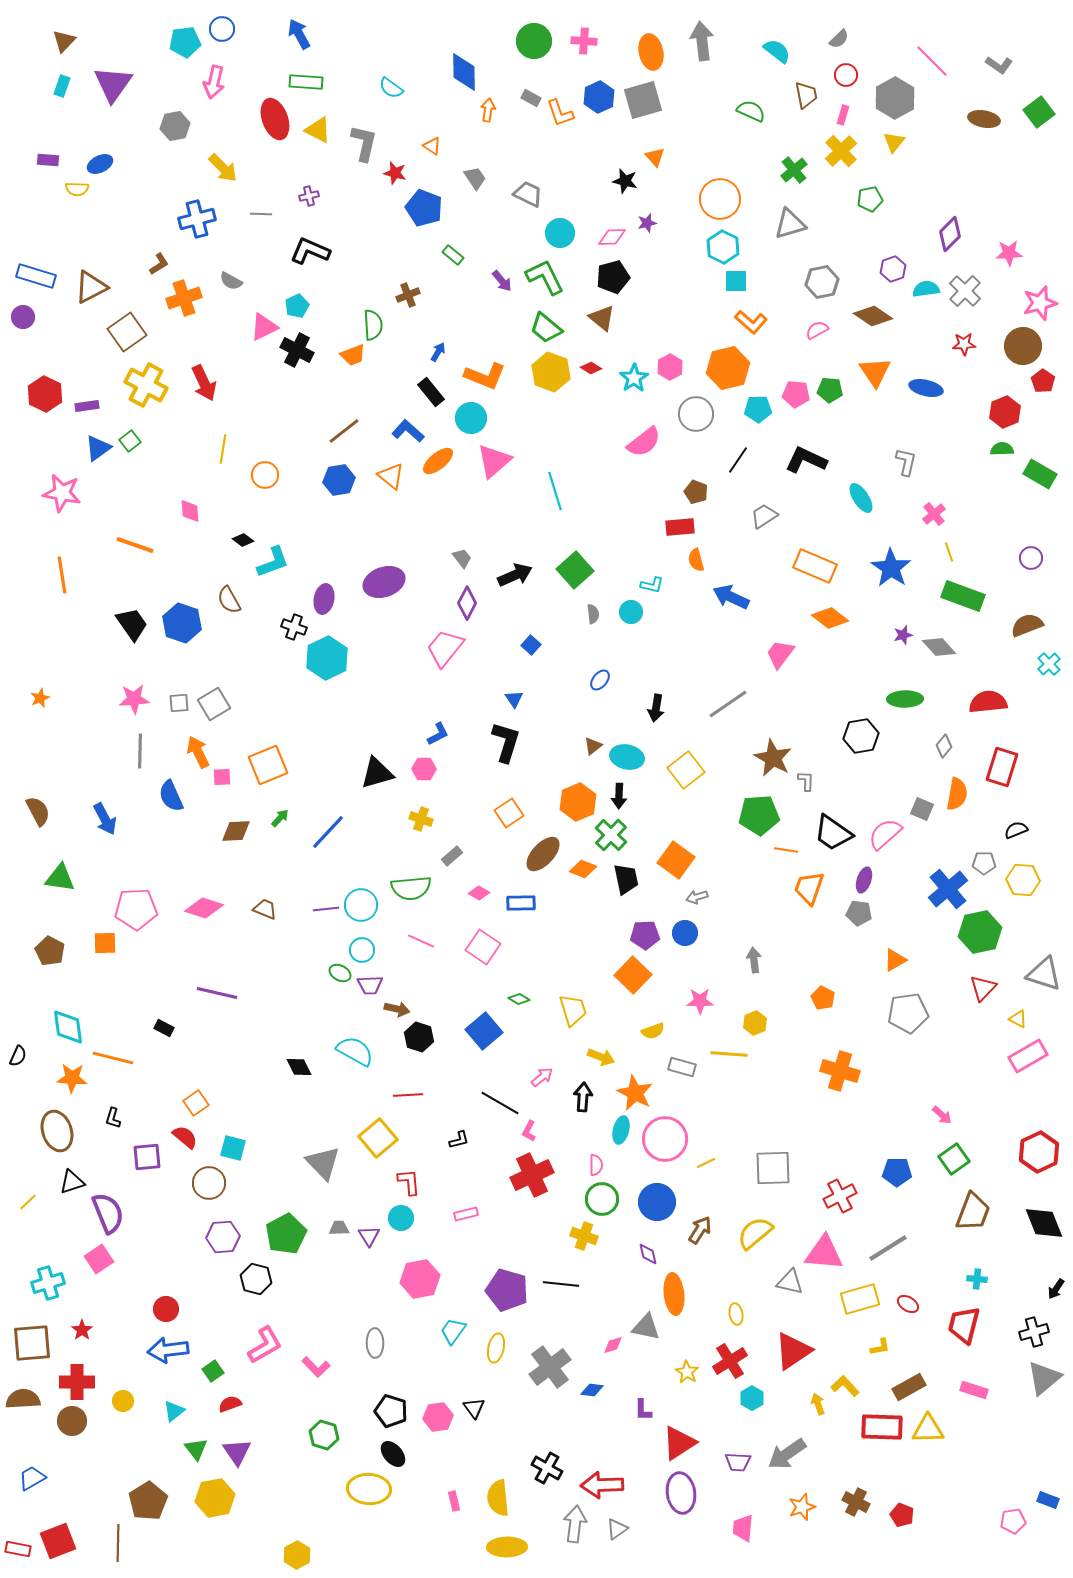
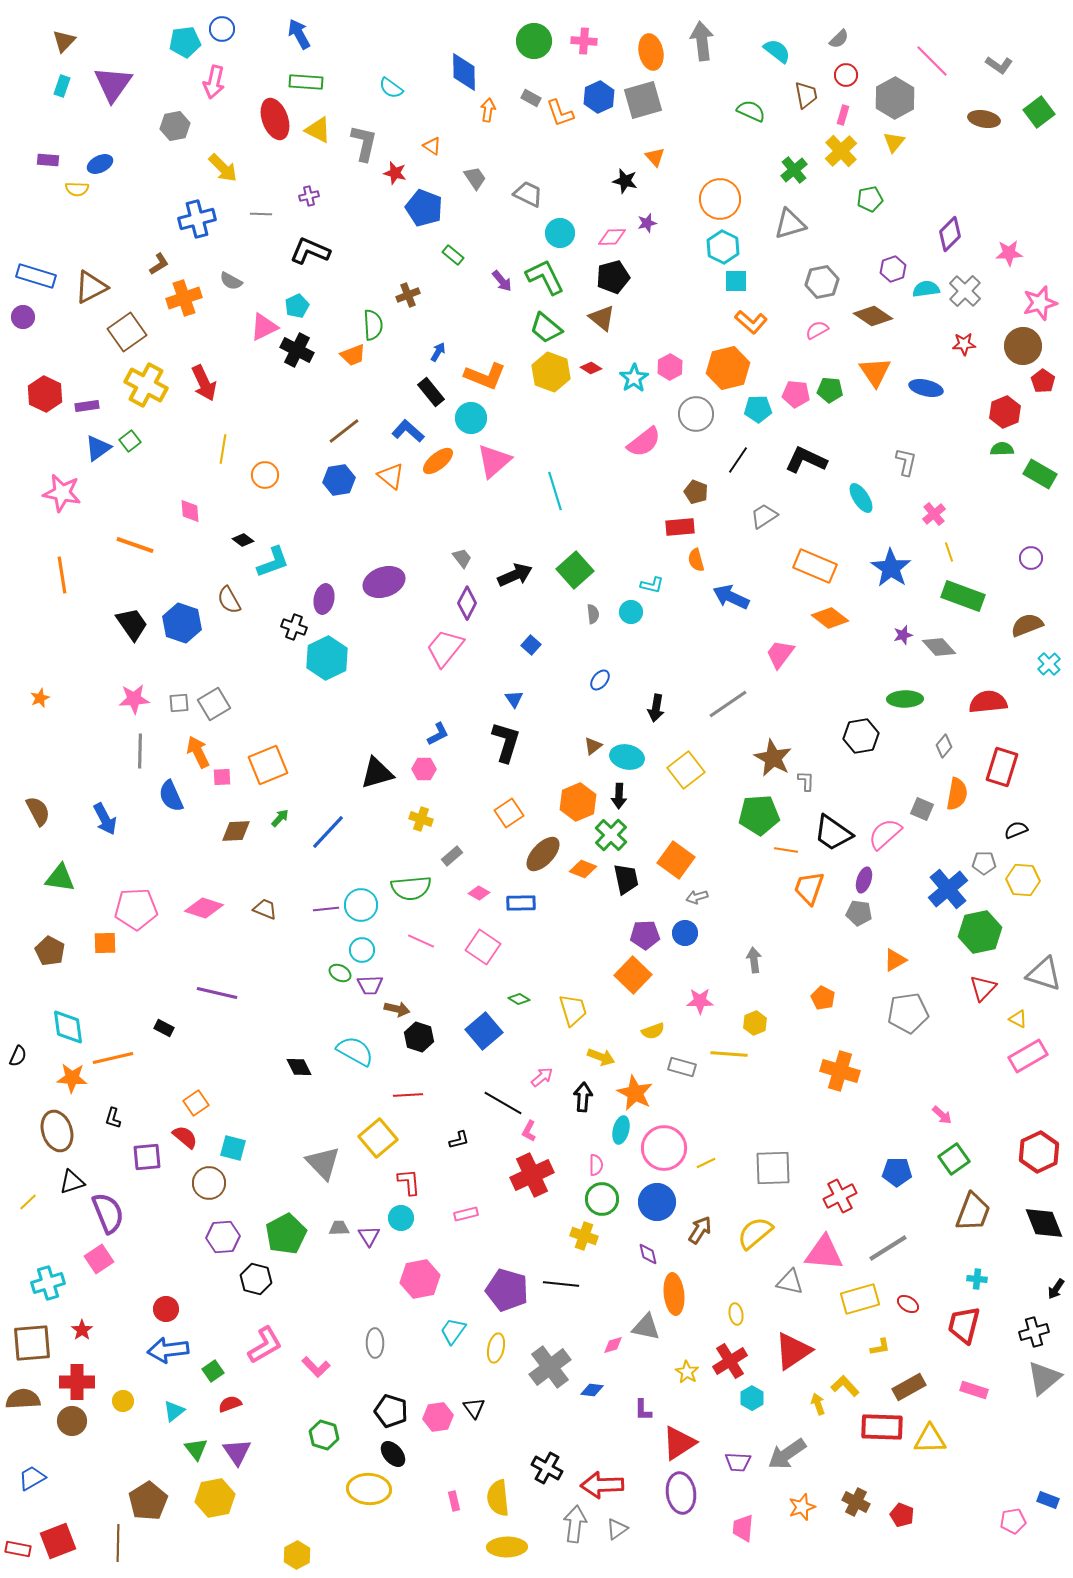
orange line at (113, 1058): rotated 27 degrees counterclockwise
black line at (500, 1103): moved 3 px right
pink circle at (665, 1139): moved 1 px left, 9 px down
yellow triangle at (928, 1429): moved 2 px right, 10 px down
